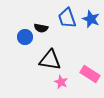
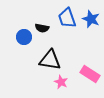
black semicircle: moved 1 px right
blue circle: moved 1 px left
